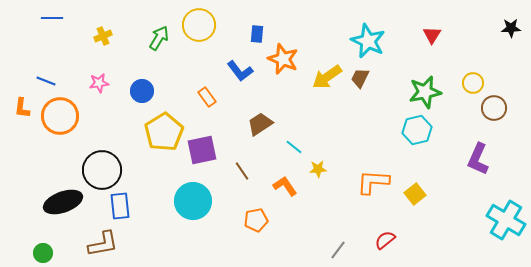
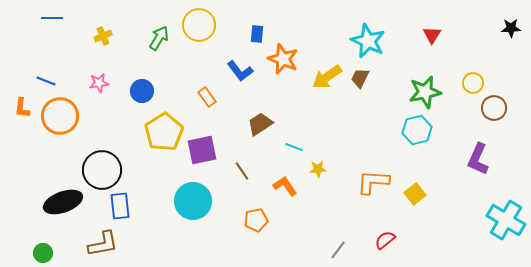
cyan line at (294, 147): rotated 18 degrees counterclockwise
